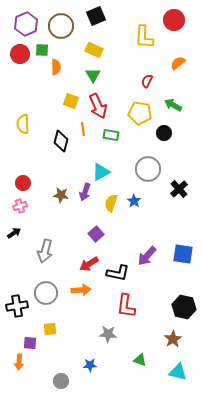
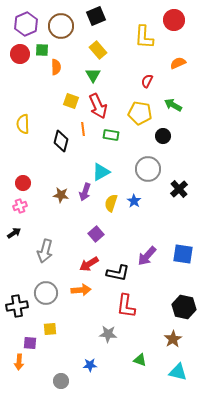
yellow rectangle at (94, 50): moved 4 px right; rotated 24 degrees clockwise
orange semicircle at (178, 63): rotated 14 degrees clockwise
black circle at (164, 133): moved 1 px left, 3 px down
